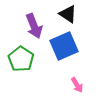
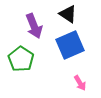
blue square: moved 6 px right, 1 px up
pink arrow: moved 3 px right, 2 px up
